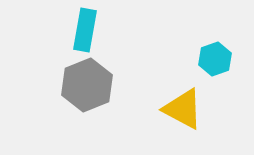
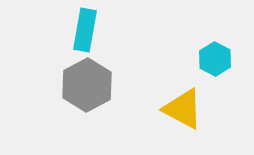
cyan hexagon: rotated 12 degrees counterclockwise
gray hexagon: rotated 6 degrees counterclockwise
